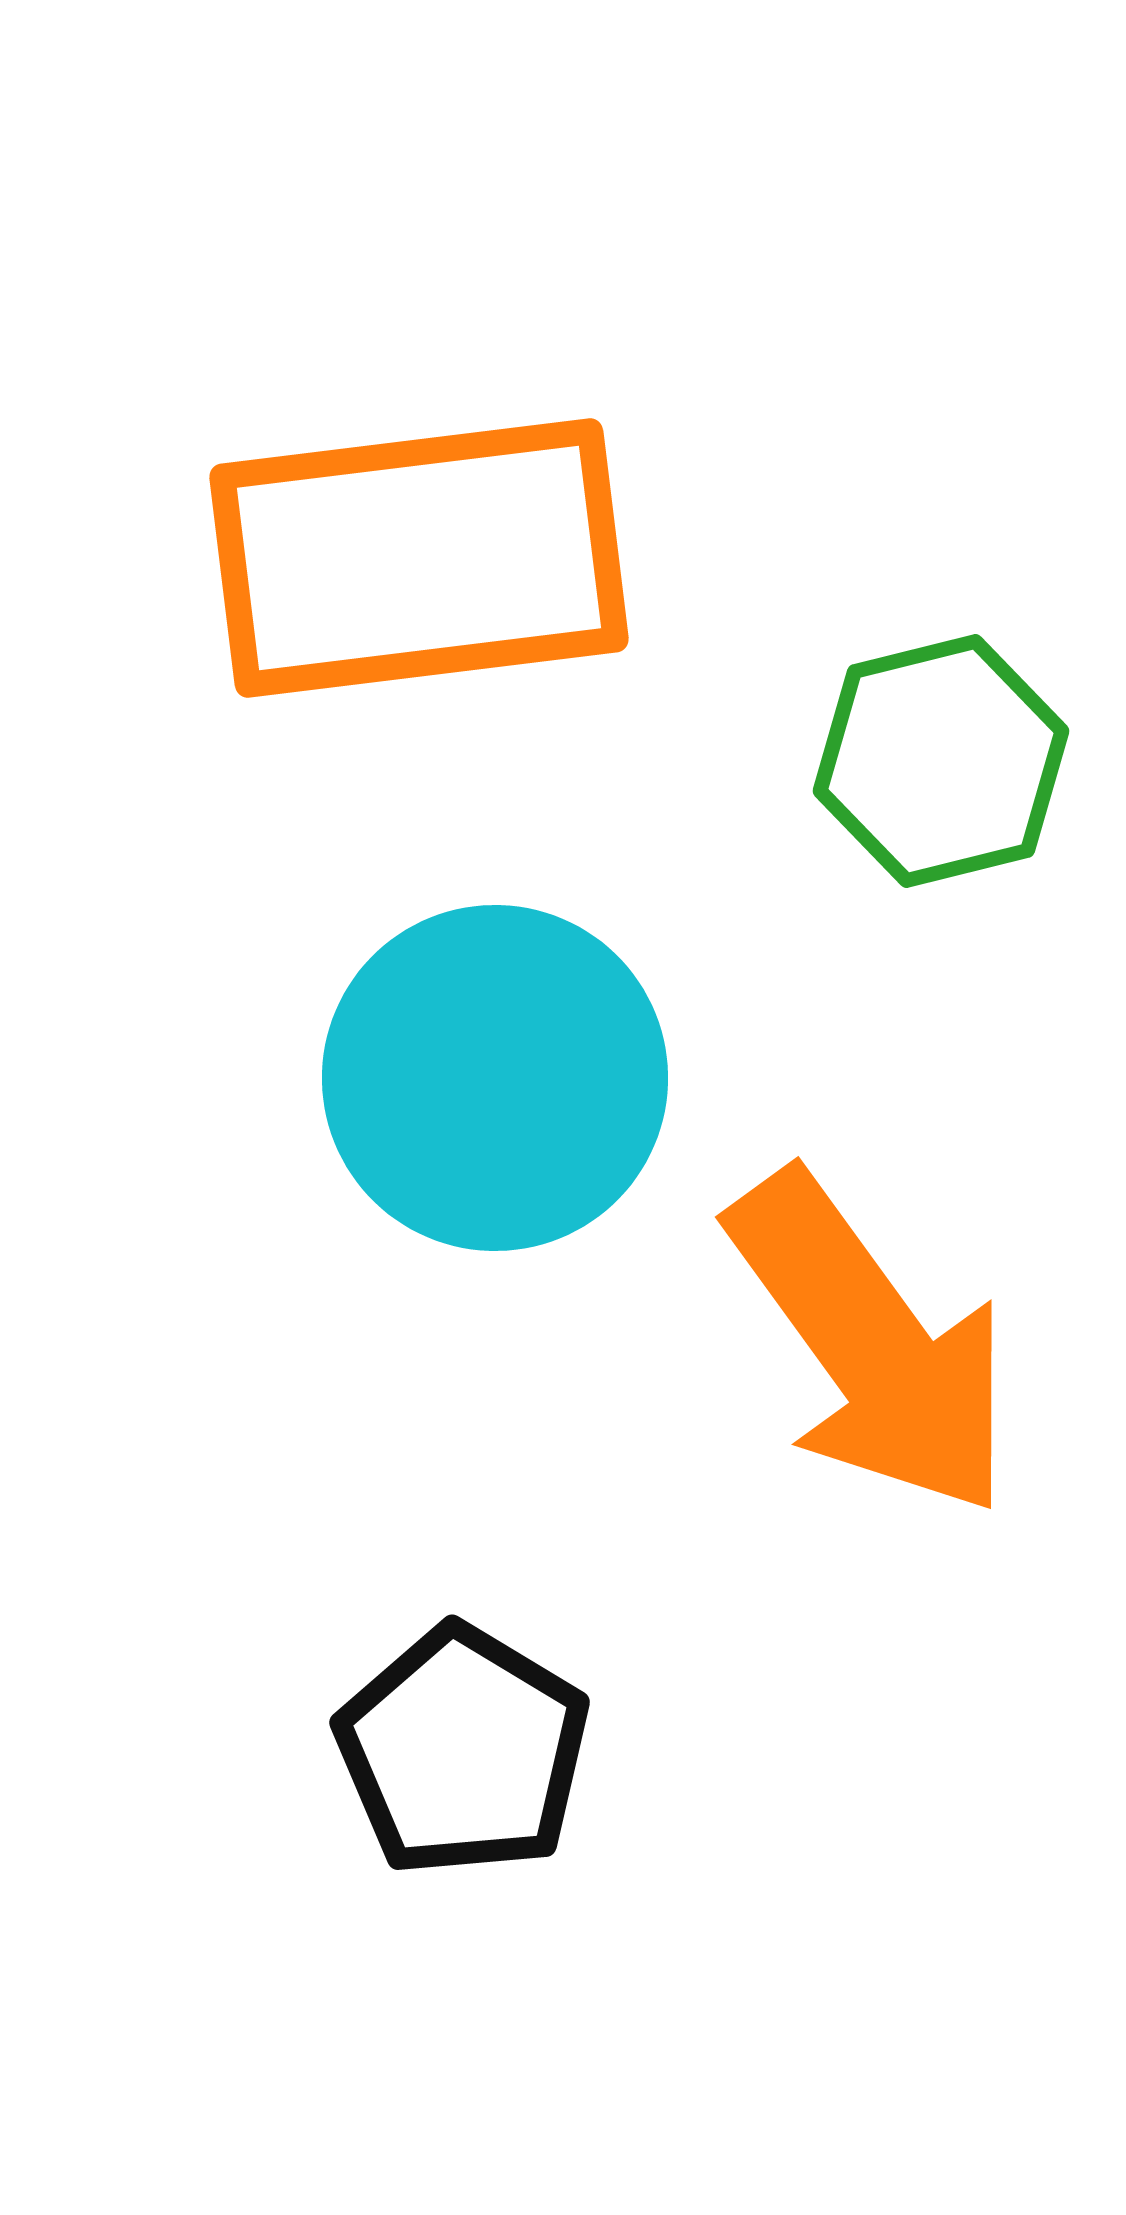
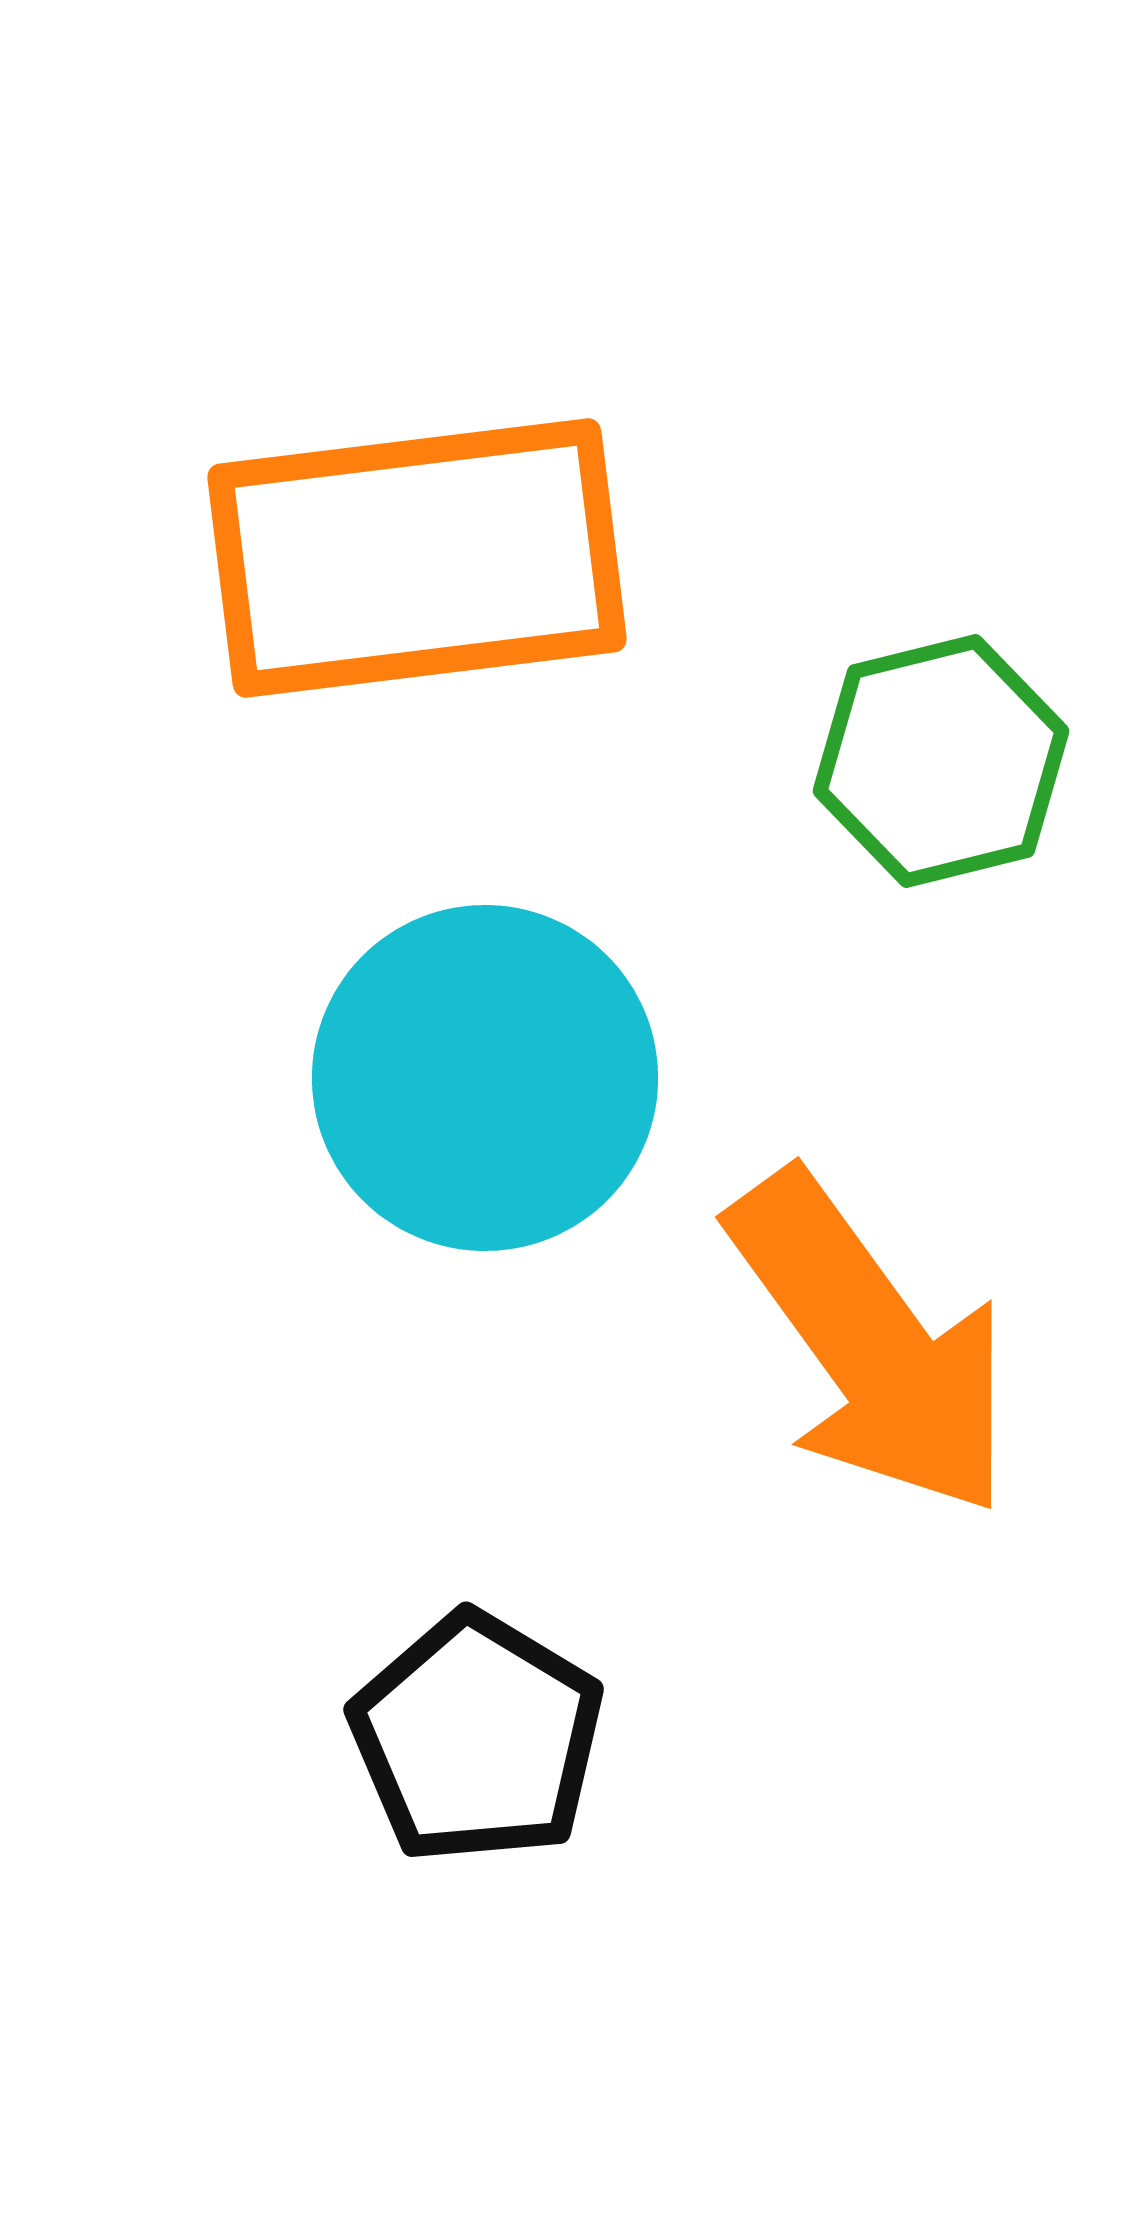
orange rectangle: moved 2 px left
cyan circle: moved 10 px left
black pentagon: moved 14 px right, 13 px up
